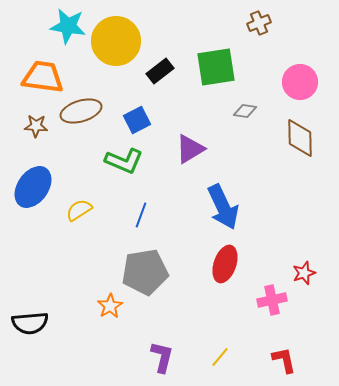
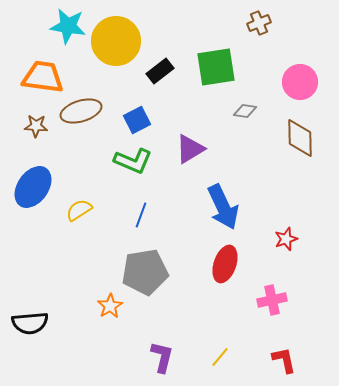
green L-shape: moved 9 px right
red star: moved 18 px left, 34 px up
